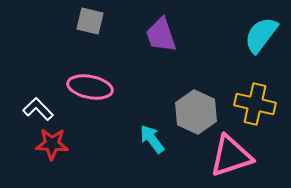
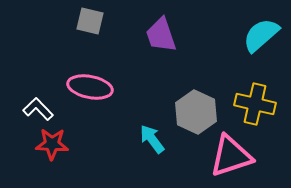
cyan semicircle: rotated 12 degrees clockwise
